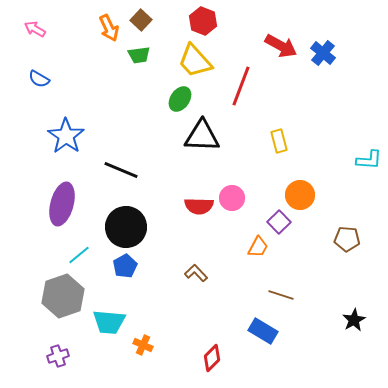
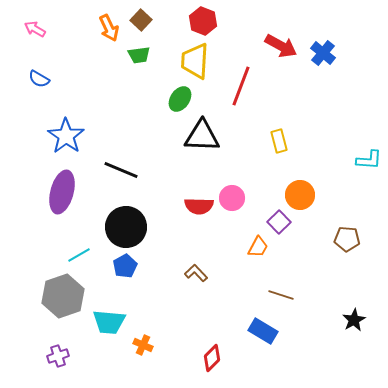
yellow trapezoid: rotated 45 degrees clockwise
purple ellipse: moved 12 px up
cyan line: rotated 10 degrees clockwise
